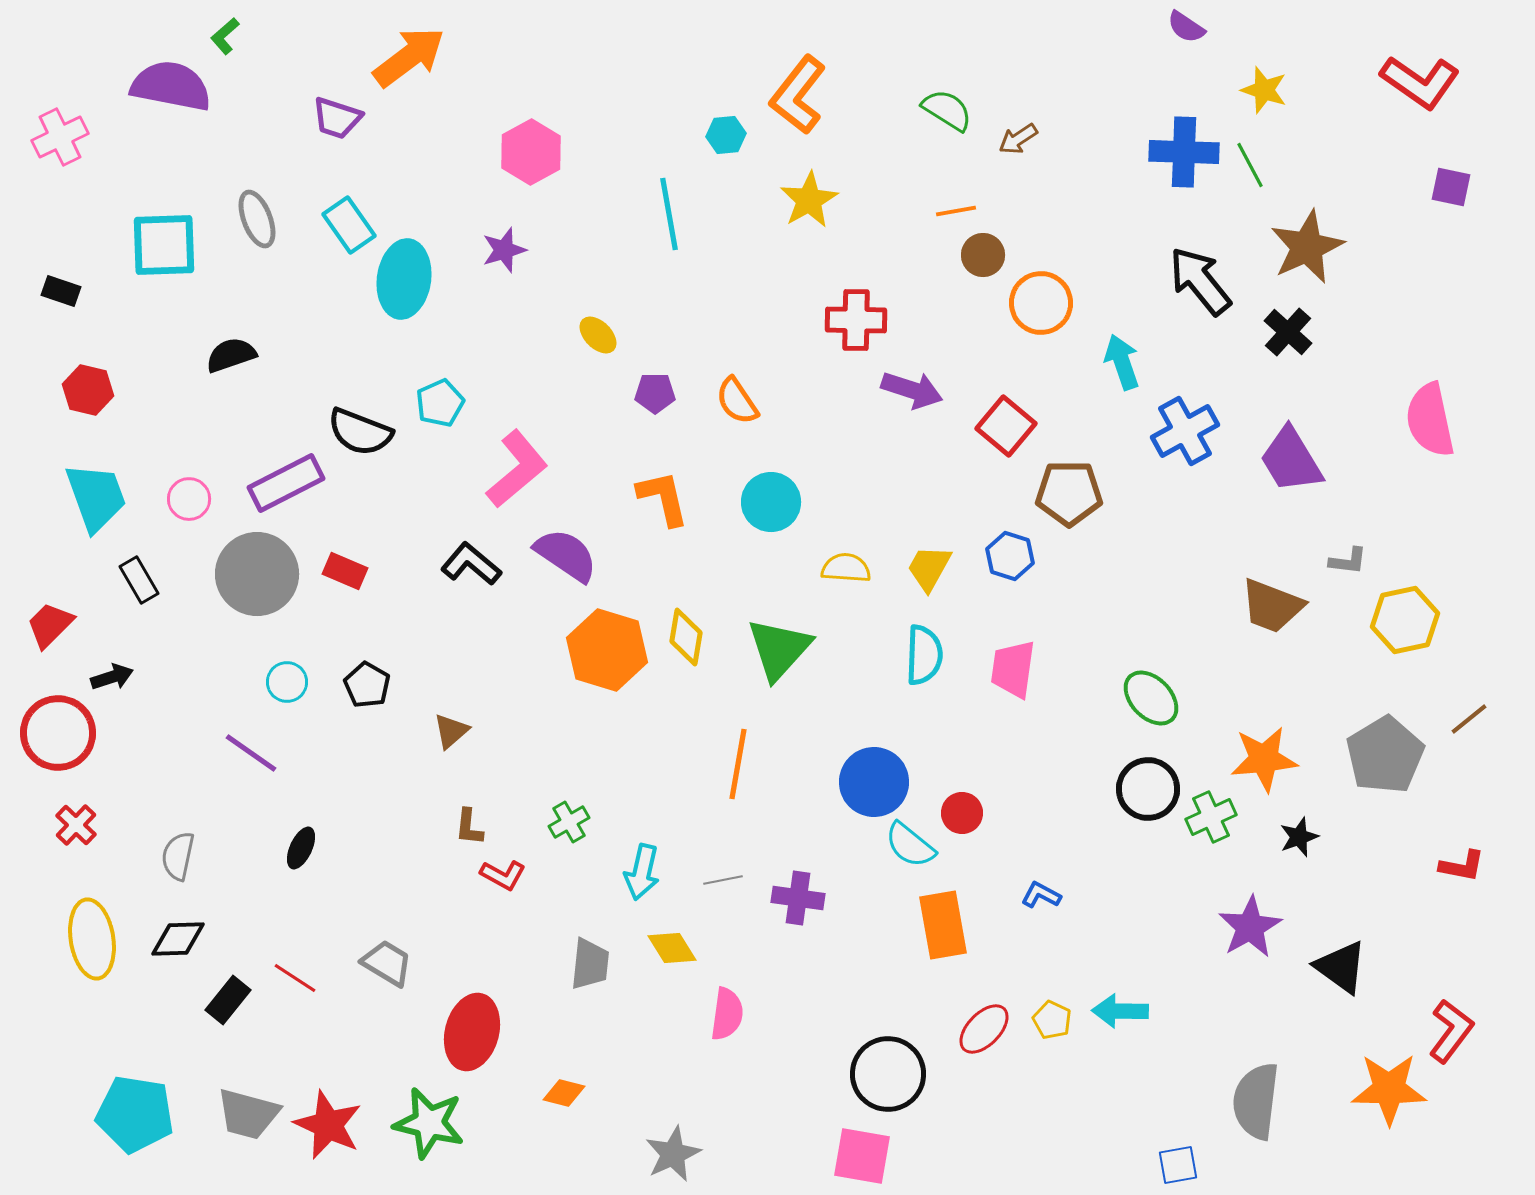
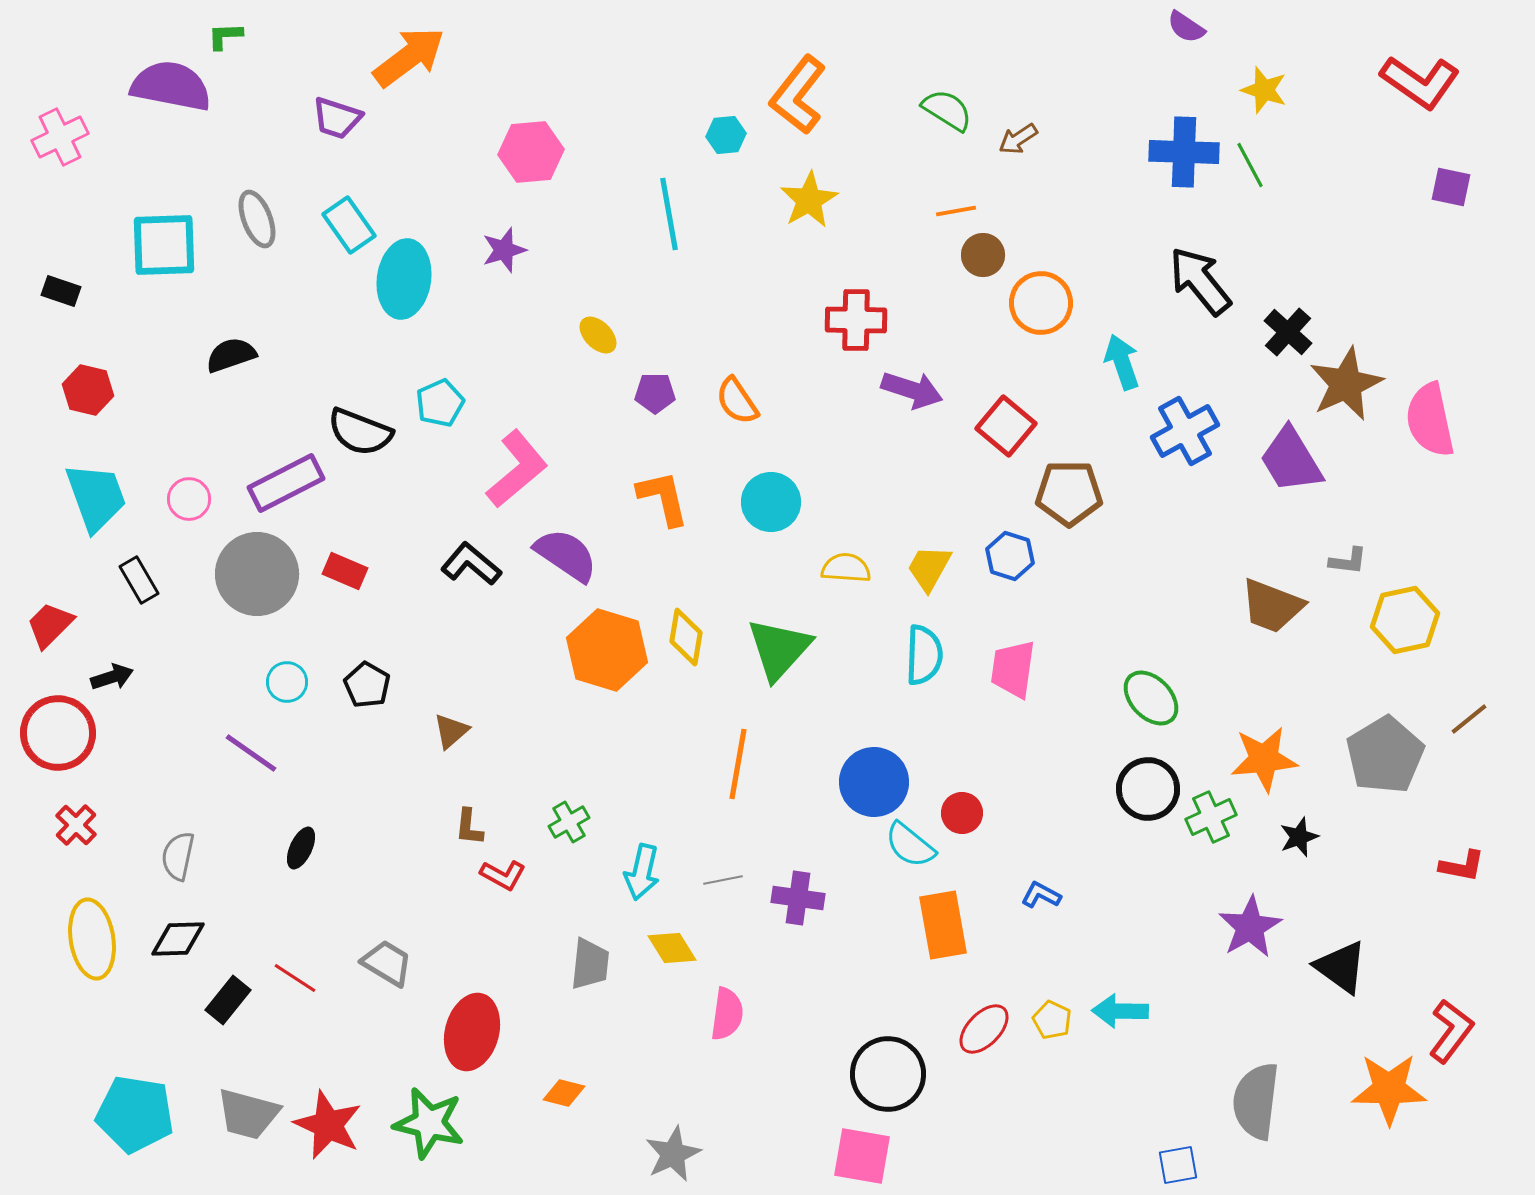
green L-shape at (225, 36): rotated 39 degrees clockwise
pink hexagon at (531, 152): rotated 24 degrees clockwise
brown star at (1307, 247): moved 39 px right, 137 px down
